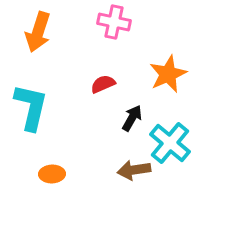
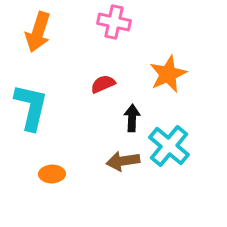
black arrow: rotated 28 degrees counterclockwise
cyan cross: moved 1 px left, 3 px down
brown arrow: moved 11 px left, 9 px up
